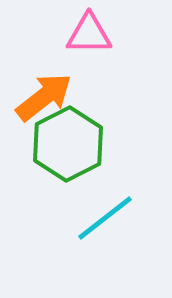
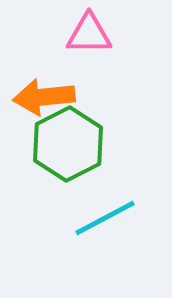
orange arrow: rotated 148 degrees counterclockwise
cyan line: rotated 10 degrees clockwise
